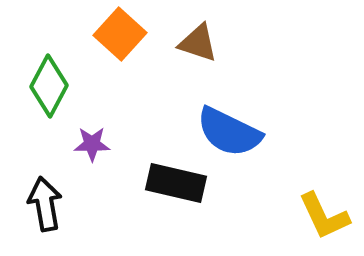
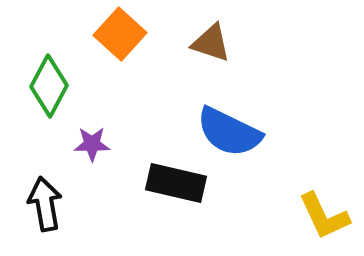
brown triangle: moved 13 px right
